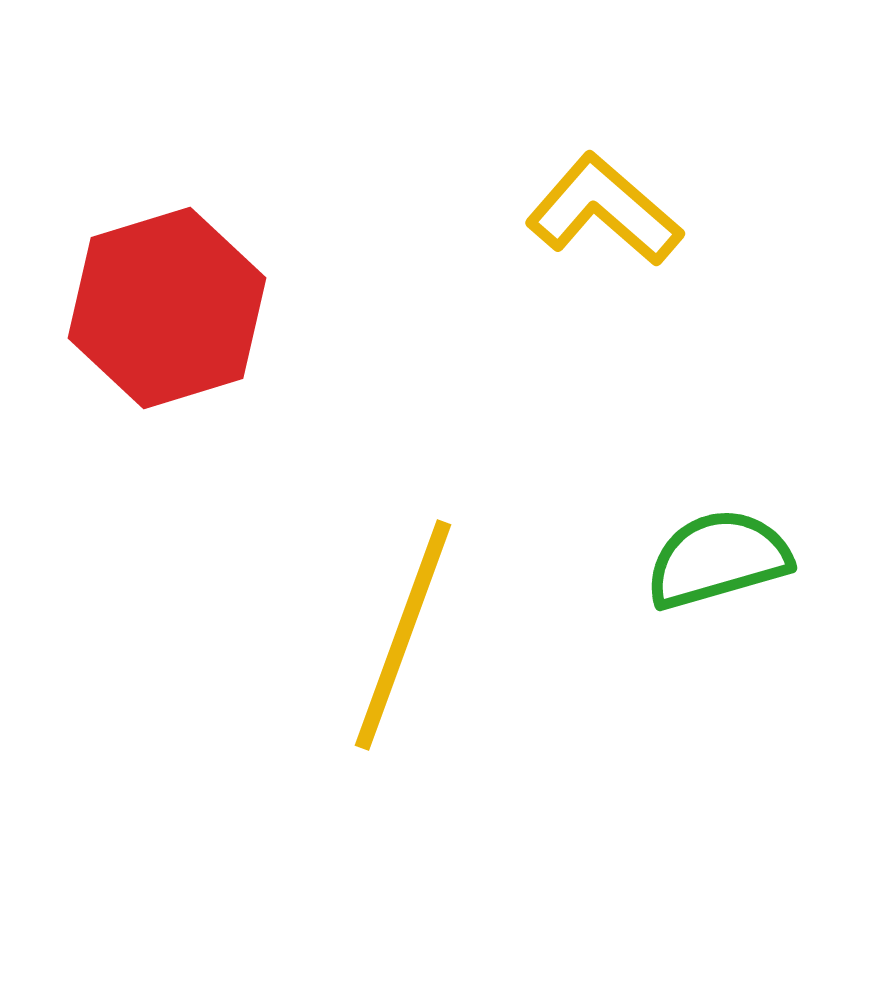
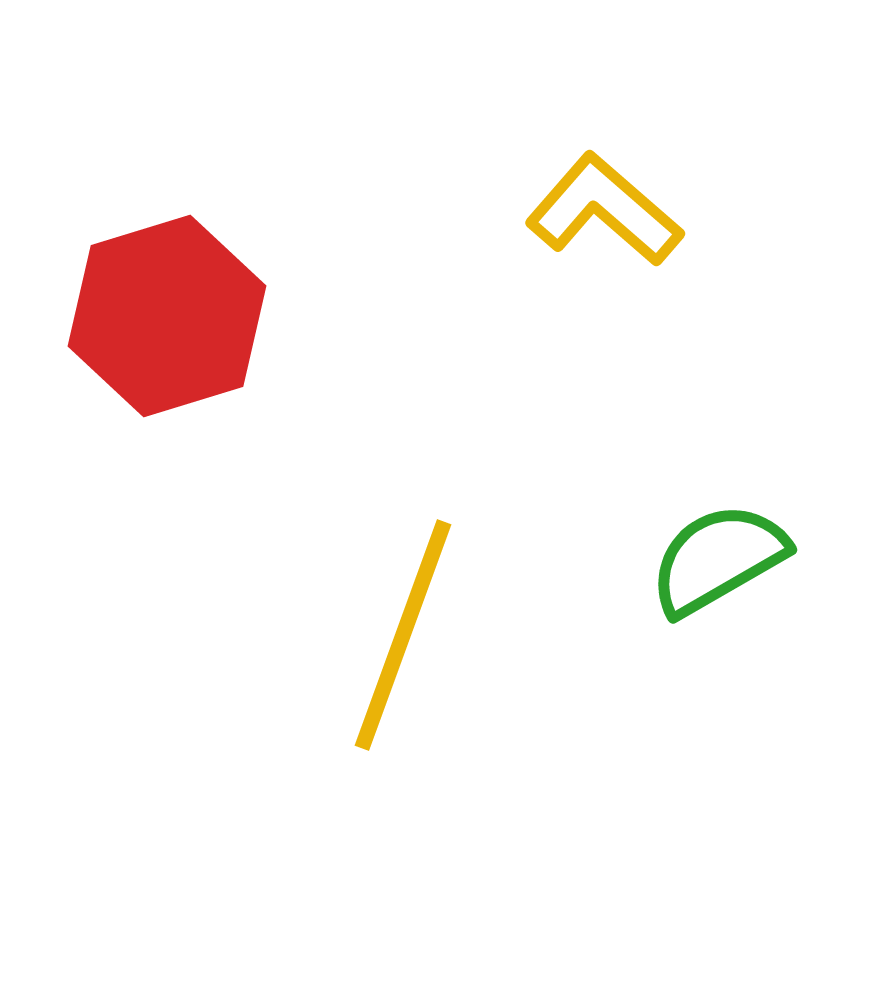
red hexagon: moved 8 px down
green semicircle: rotated 14 degrees counterclockwise
